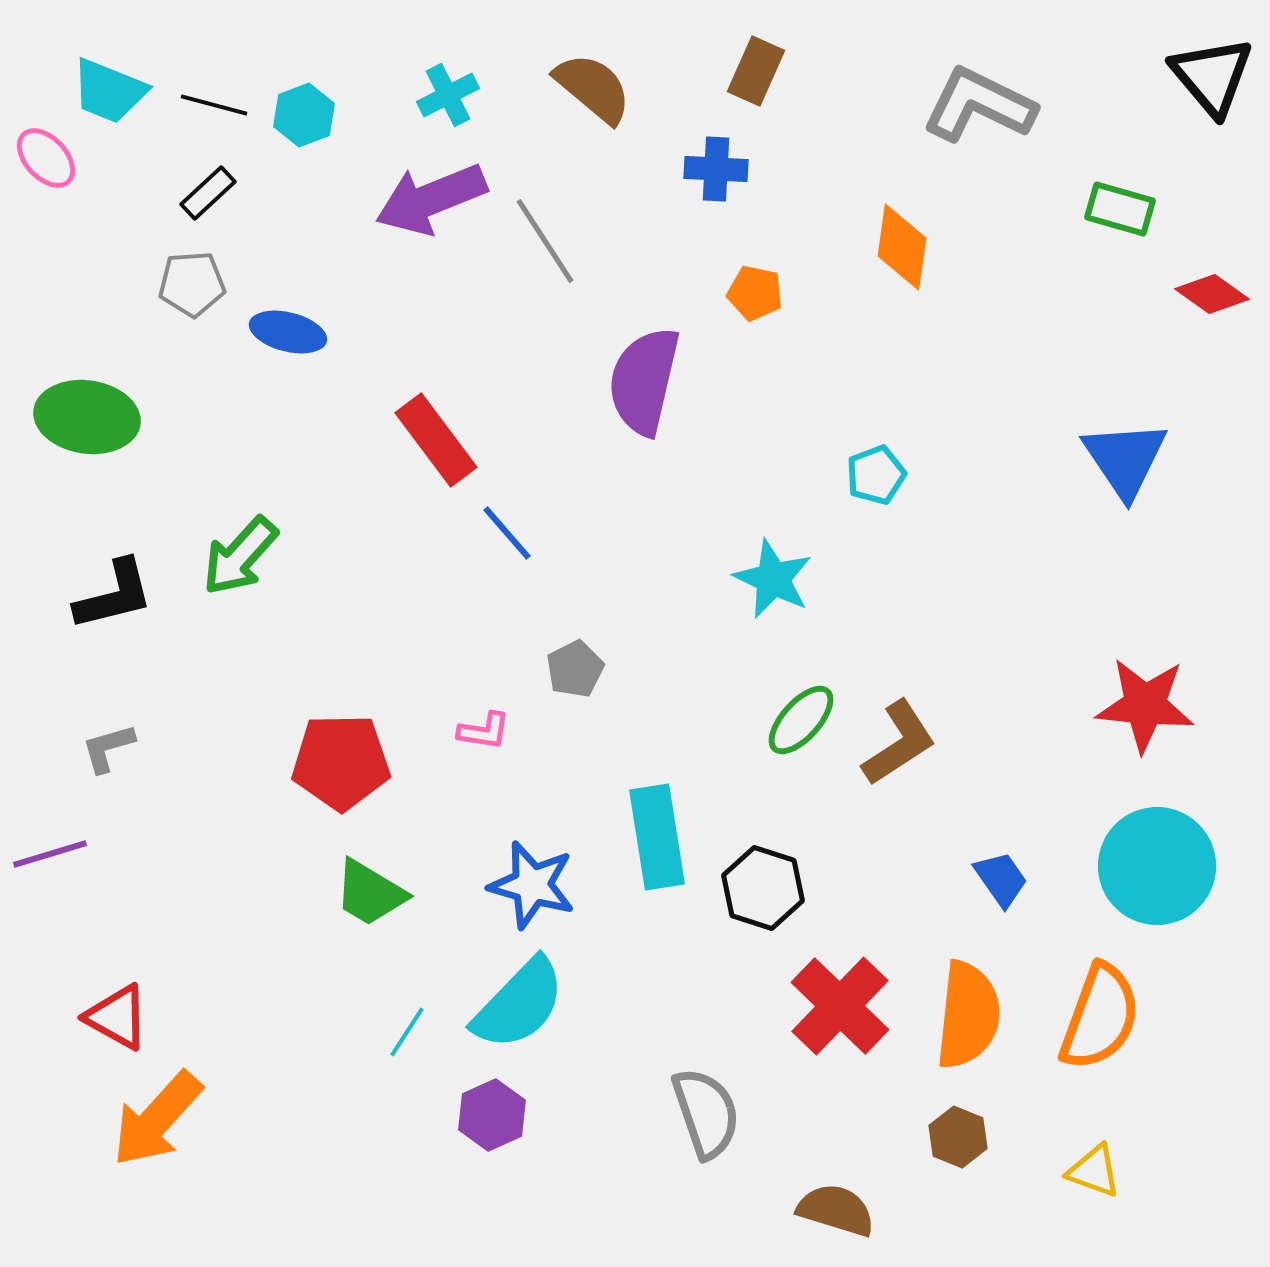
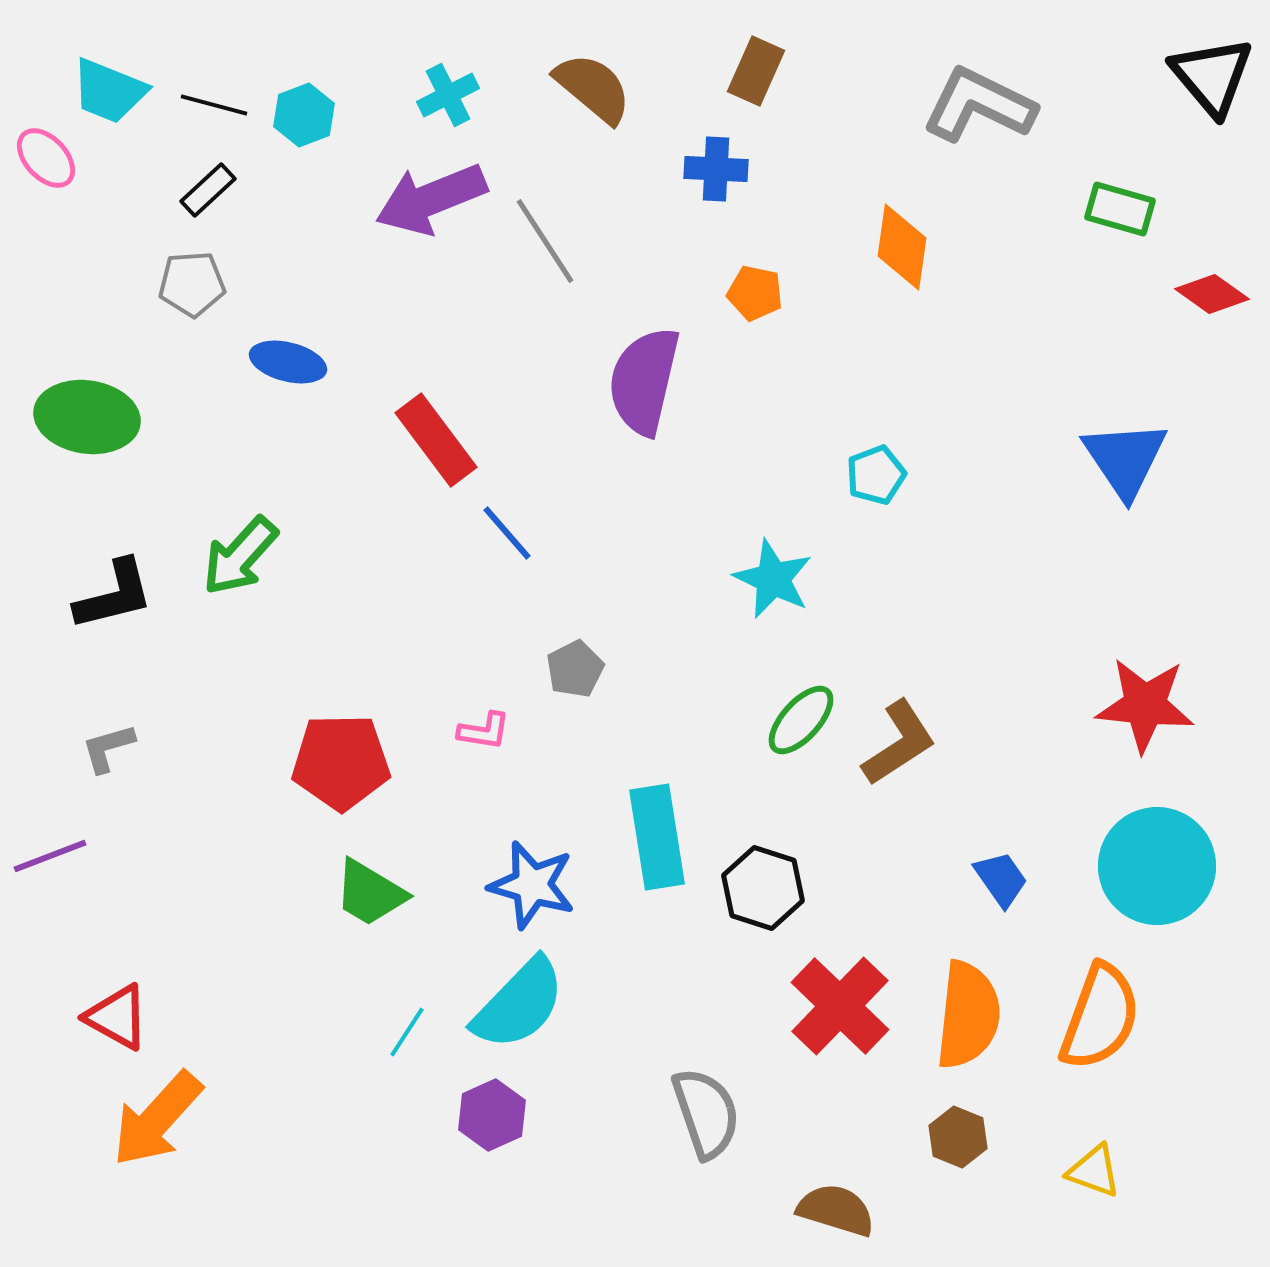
black rectangle at (208, 193): moved 3 px up
blue ellipse at (288, 332): moved 30 px down
purple line at (50, 854): moved 2 px down; rotated 4 degrees counterclockwise
